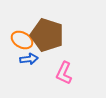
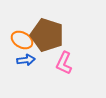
blue arrow: moved 3 px left, 1 px down
pink L-shape: moved 10 px up
